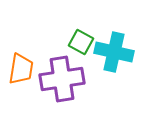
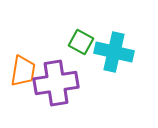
orange trapezoid: moved 2 px right, 2 px down
purple cross: moved 6 px left, 4 px down
